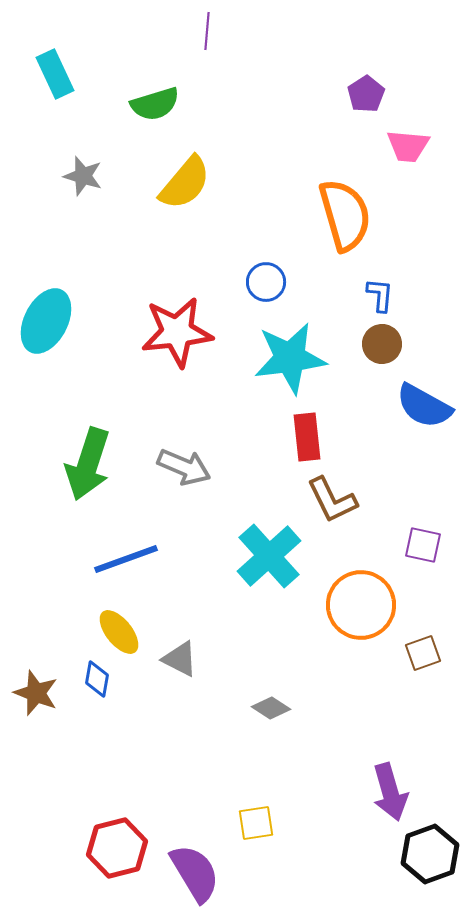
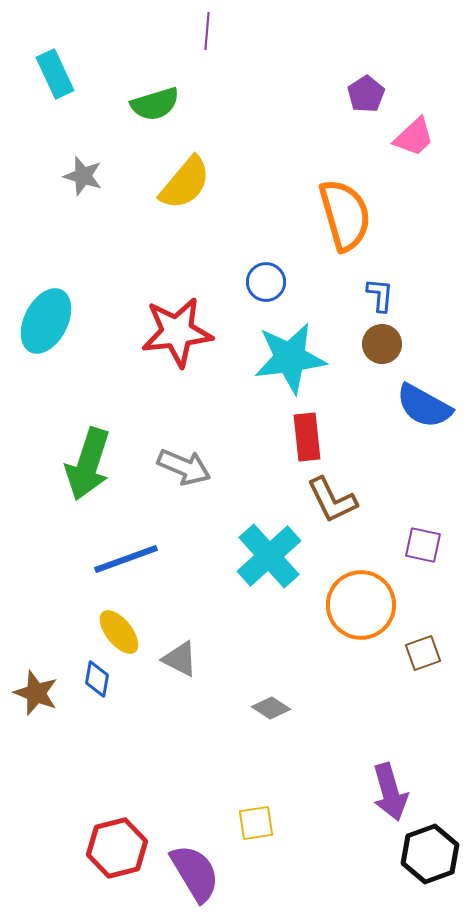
pink trapezoid: moved 6 px right, 9 px up; rotated 48 degrees counterclockwise
